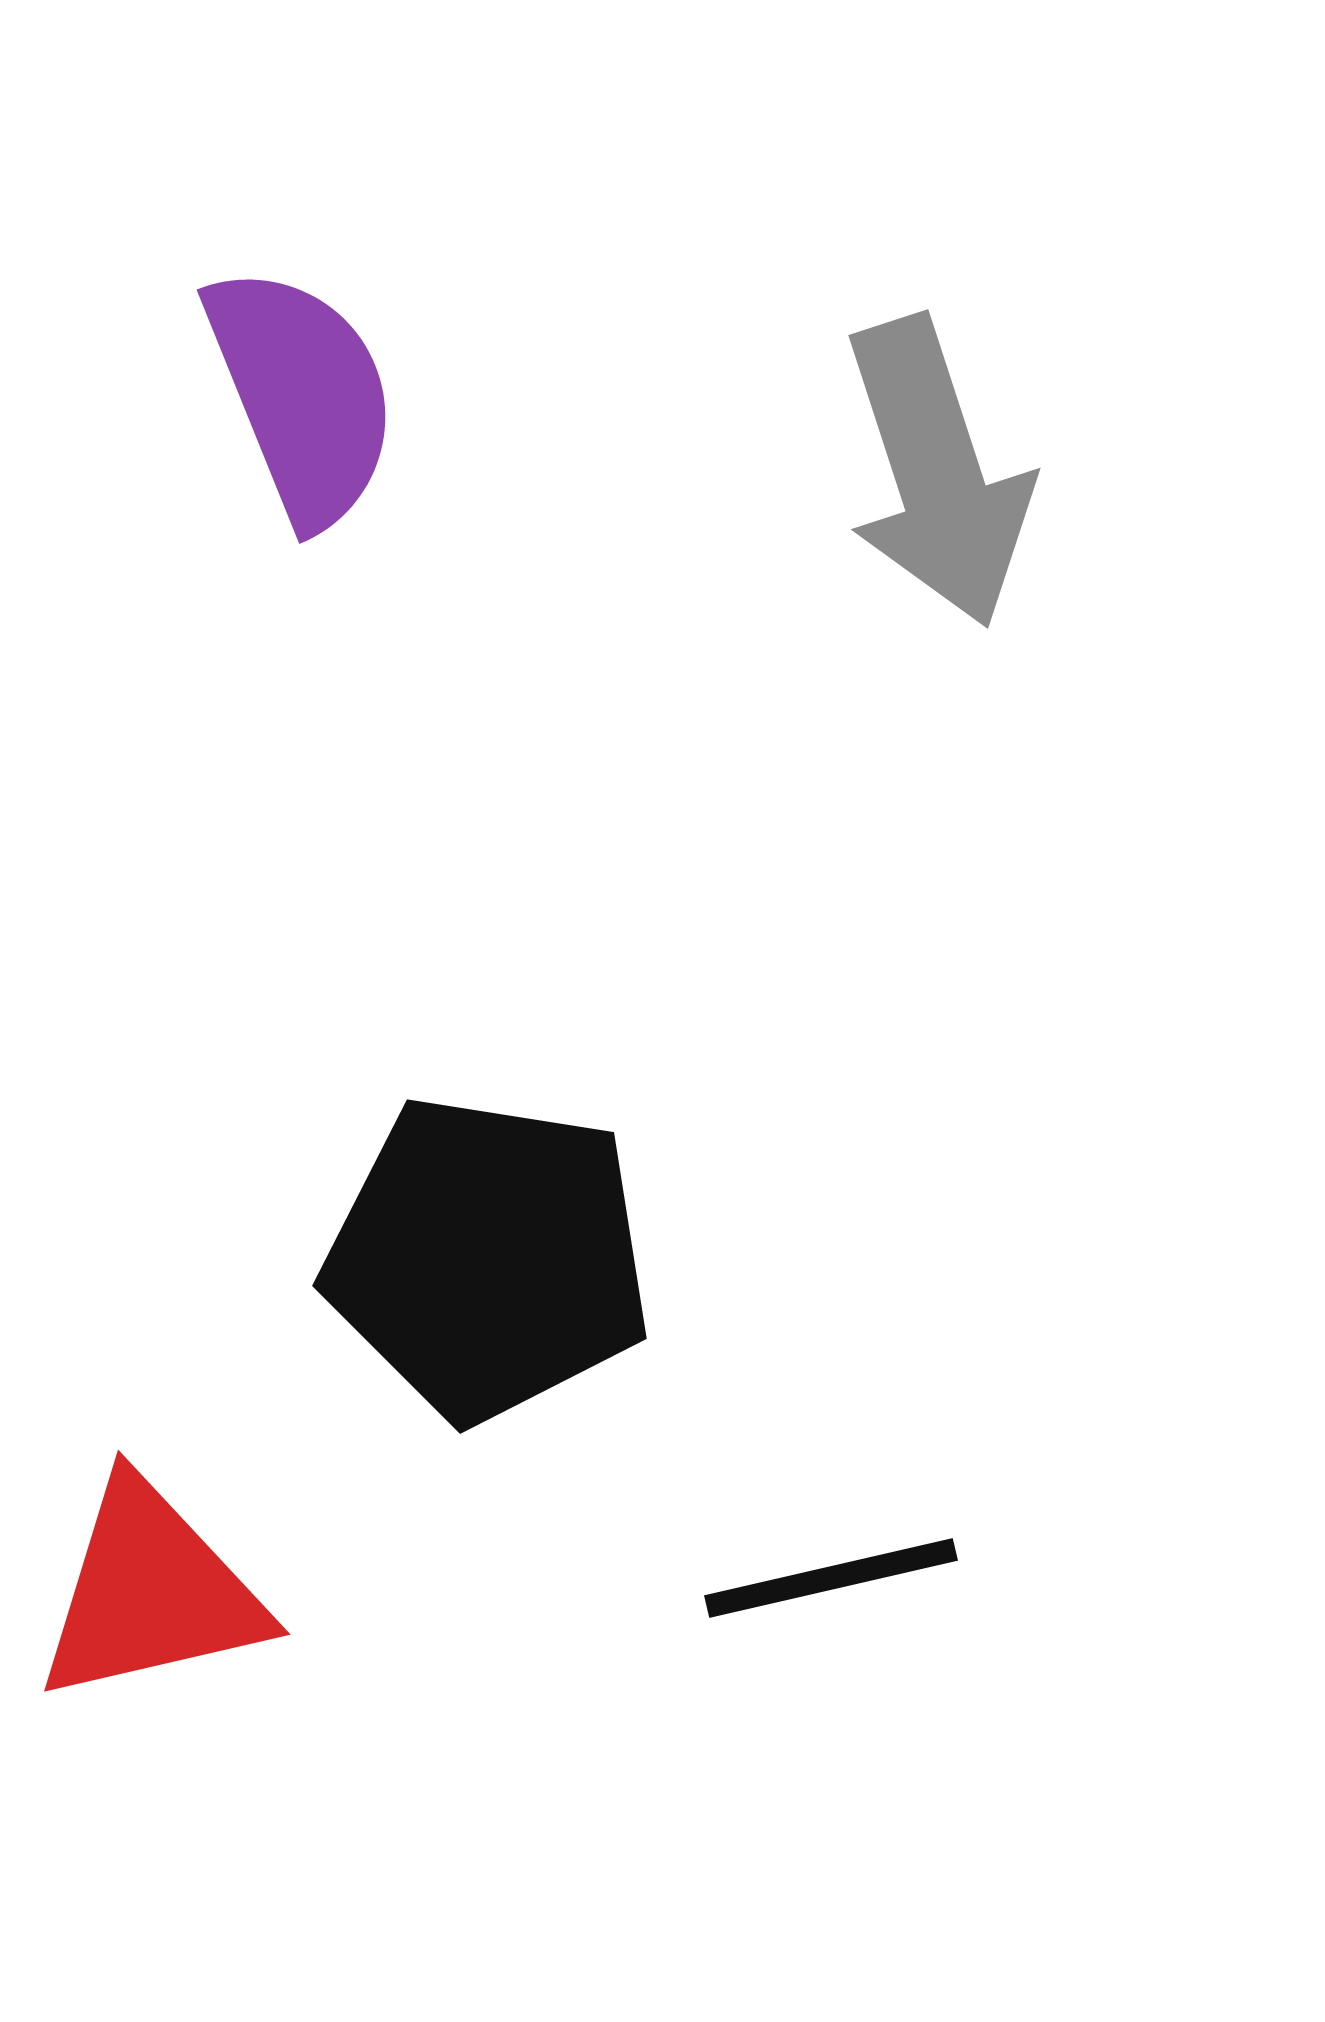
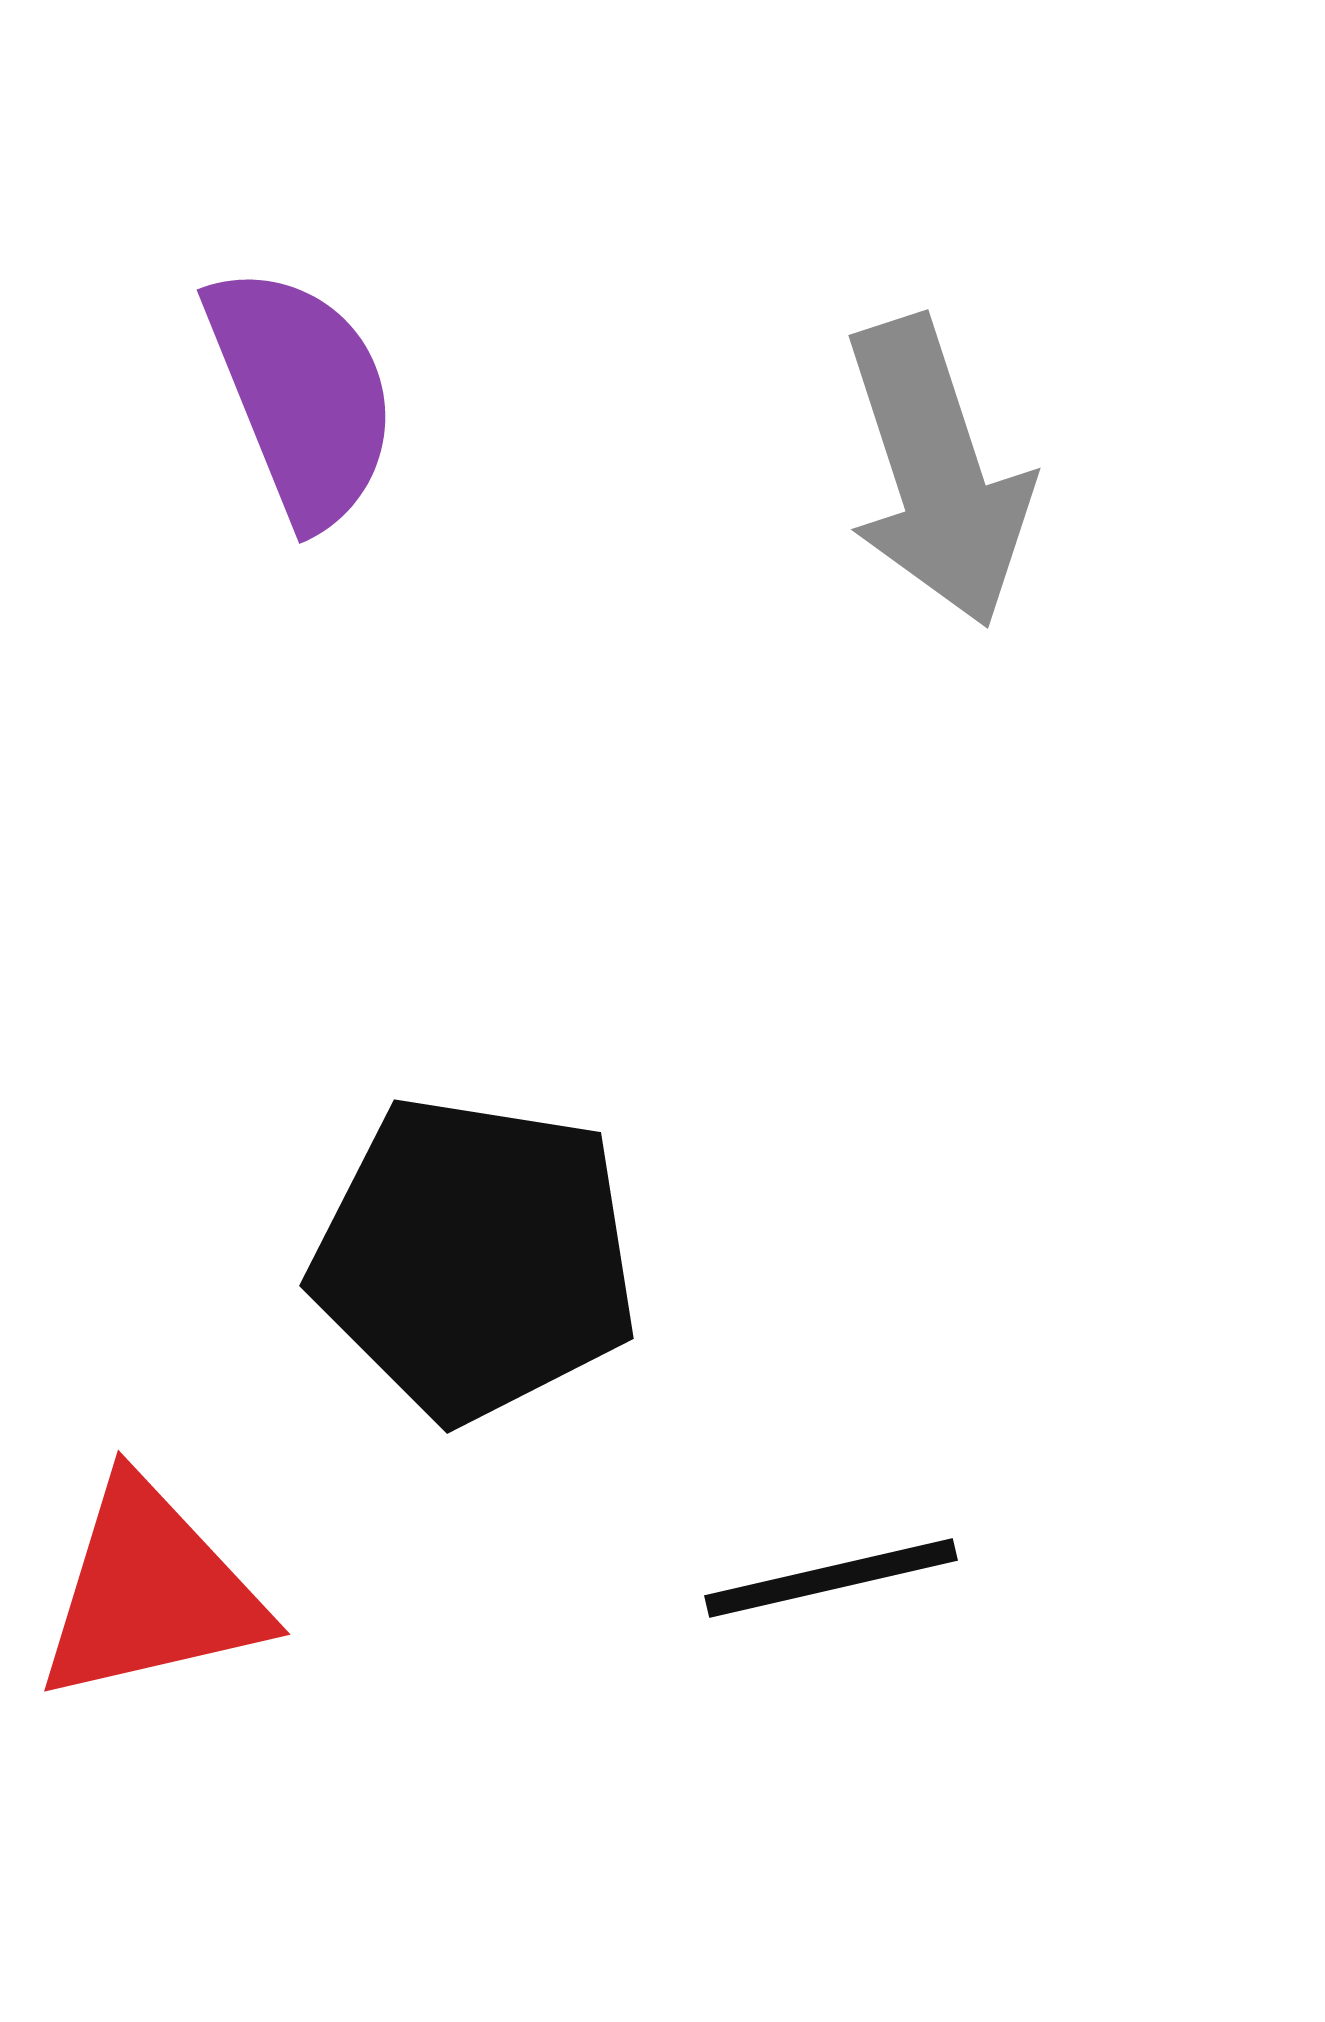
black pentagon: moved 13 px left
